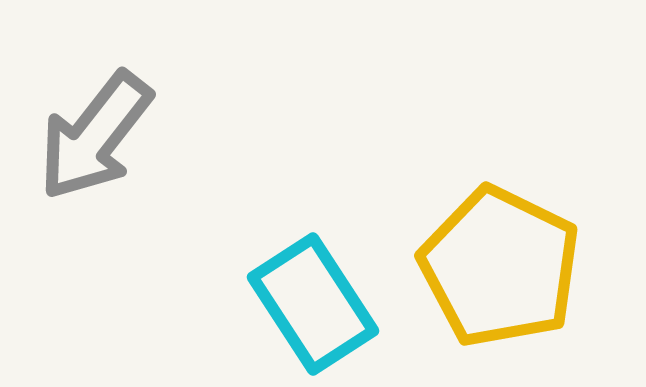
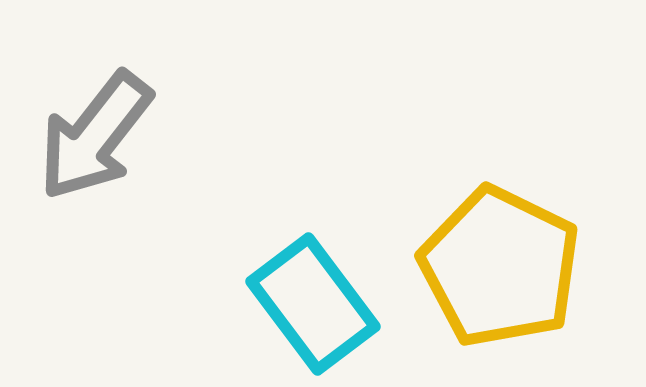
cyan rectangle: rotated 4 degrees counterclockwise
